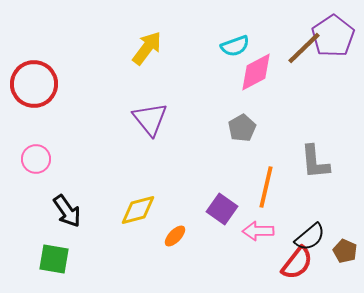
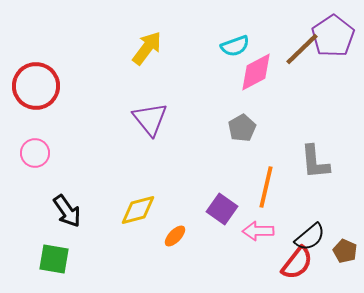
brown line: moved 2 px left, 1 px down
red circle: moved 2 px right, 2 px down
pink circle: moved 1 px left, 6 px up
